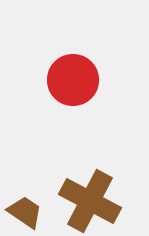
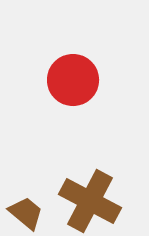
brown trapezoid: moved 1 px right, 1 px down; rotated 6 degrees clockwise
